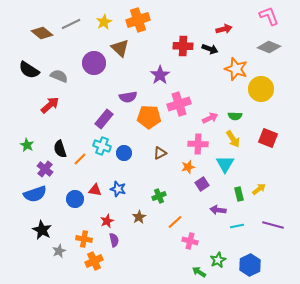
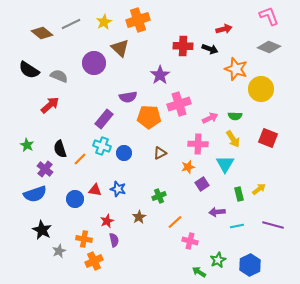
purple arrow at (218, 210): moved 1 px left, 2 px down; rotated 14 degrees counterclockwise
